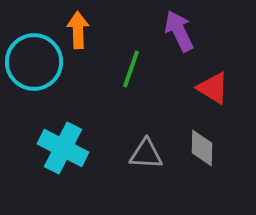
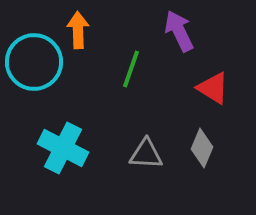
gray diamond: rotated 21 degrees clockwise
